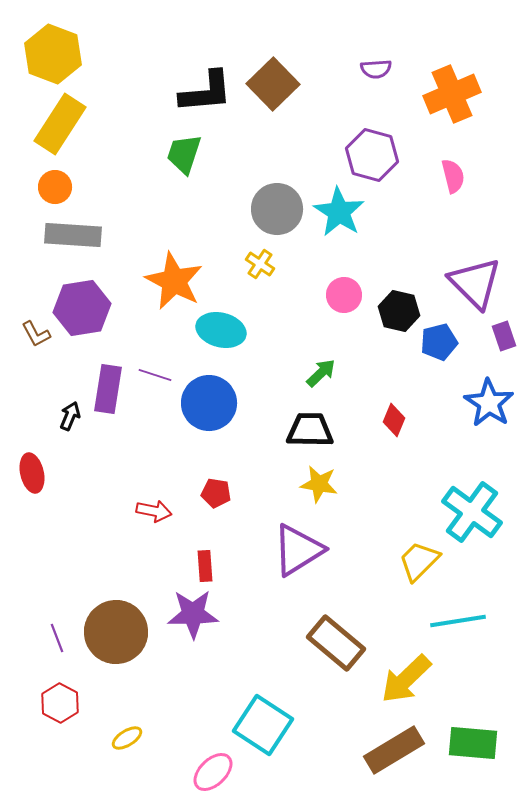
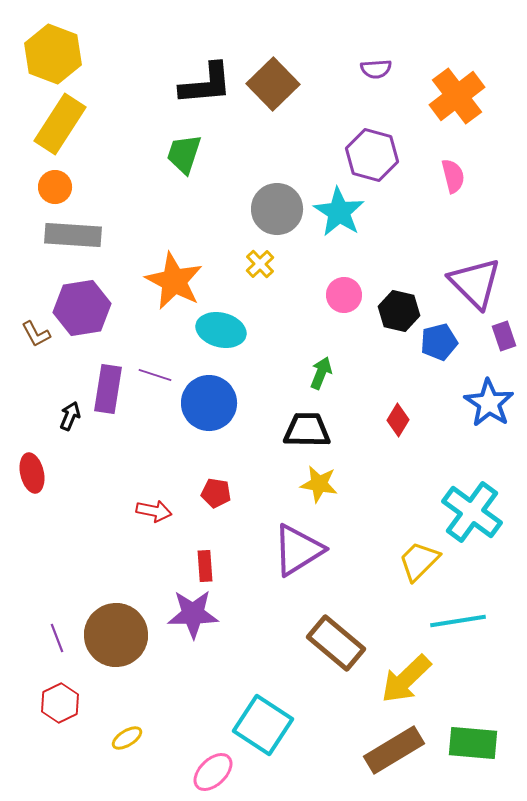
black L-shape at (206, 92): moved 8 px up
orange cross at (452, 94): moved 5 px right, 2 px down; rotated 14 degrees counterclockwise
yellow cross at (260, 264): rotated 12 degrees clockwise
green arrow at (321, 373): rotated 24 degrees counterclockwise
red diamond at (394, 420): moved 4 px right; rotated 8 degrees clockwise
black trapezoid at (310, 430): moved 3 px left
brown circle at (116, 632): moved 3 px down
red hexagon at (60, 703): rotated 6 degrees clockwise
